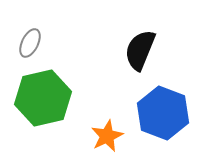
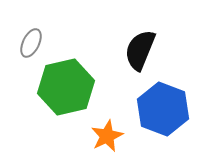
gray ellipse: moved 1 px right
green hexagon: moved 23 px right, 11 px up
blue hexagon: moved 4 px up
